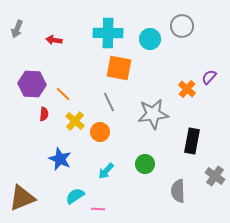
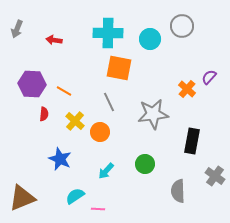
orange line: moved 1 px right, 3 px up; rotated 14 degrees counterclockwise
